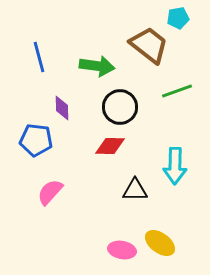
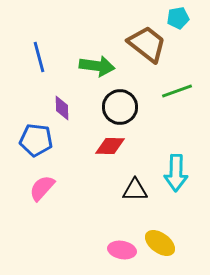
brown trapezoid: moved 2 px left, 1 px up
cyan arrow: moved 1 px right, 7 px down
pink semicircle: moved 8 px left, 4 px up
